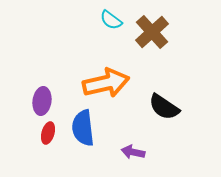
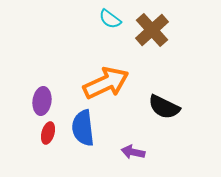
cyan semicircle: moved 1 px left, 1 px up
brown cross: moved 2 px up
orange arrow: rotated 12 degrees counterclockwise
black semicircle: rotated 8 degrees counterclockwise
